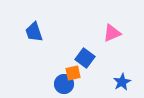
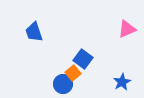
pink triangle: moved 15 px right, 4 px up
blue square: moved 2 px left, 1 px down
orange square: rotated 28 degrees counterclockwise
blue circle: moved 1 px left
